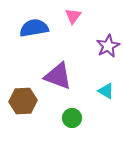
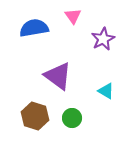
pink triangle: rotated 12 degrees counterclockwise
purple star: moved 5 px left, 7 px up
purple triangle: rotated 16 degrees clockwise
brown hexagon: moved 12 px right, 15 px down; rotated 20 degrees clockwise
